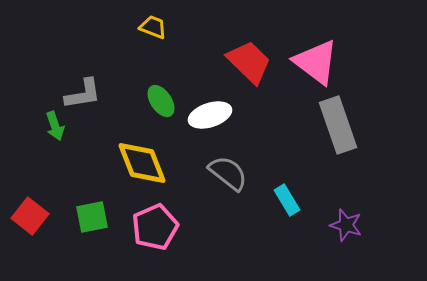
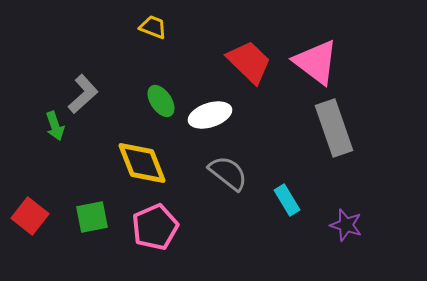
gray L-shape: rotated 33 degrees counterclockwise
gray rectangle: moved 4 px left, 3 px down
